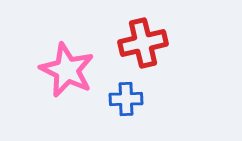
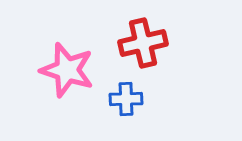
pink star: rotated 8 degrees counterclockwise
